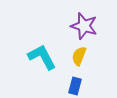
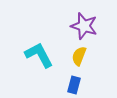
cyan L-shape: moved 3 px left, 2 px up
blue rectangle: moved 1 px left, 1 px up
